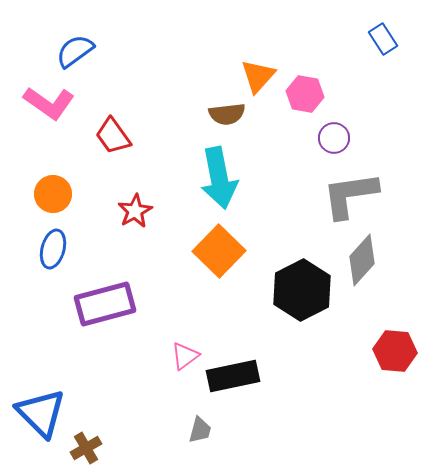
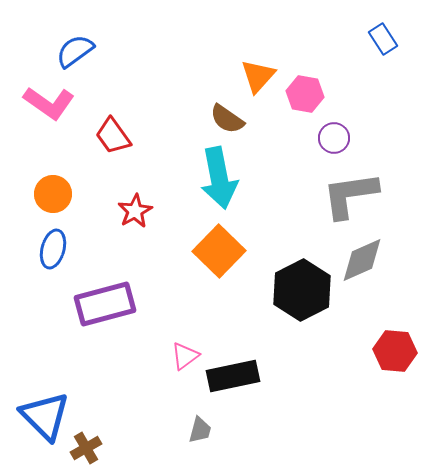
brown semicircle: moved 5 px down; rotated 42 degrees clockwise
gray diamond: rotated 24 degrees clockwise
blue triangle: moved 4 px right, 3 px down
